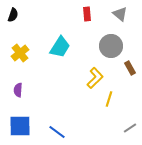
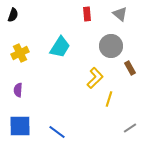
yellow cross: rotated 12 degrees clockwise
